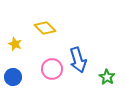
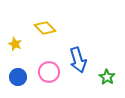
pink circle: moved 3 px left, 3 px down
blue circle: moved 5 px right
